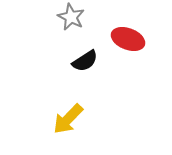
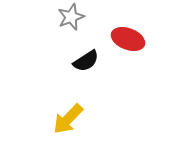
gray star: rotated 24 degrees clockwise
black semicircle: moved 1 px right
